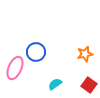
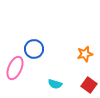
blue circle: moved 2 px left, 3 px up
cyan semicircle: rotated 128 degrees counterclockwise
